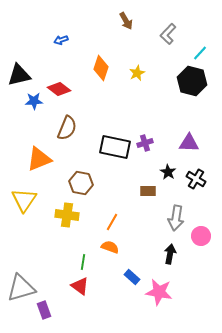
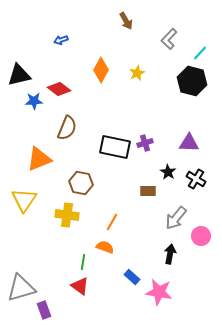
gray L-shape: moved 1 px right, 5 px down
orange diamond: moved 2 px down; rotated 10 degrees clockwise
gray arrow: rotated 30 degrees clockwise
orange semicircle: moved 5 px left
